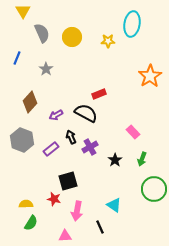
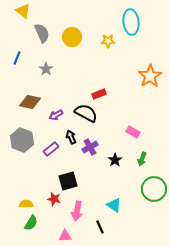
yellow triangle: rotated 21 degrees counterclockwise
cyan ellipse: moved 1 px left, 2 px up; rotated 15 degrees counterclockwise
brown diamond: rotated 60 degrees clockwise
pink rectangle: rotated 16 degrees counterclockwise
